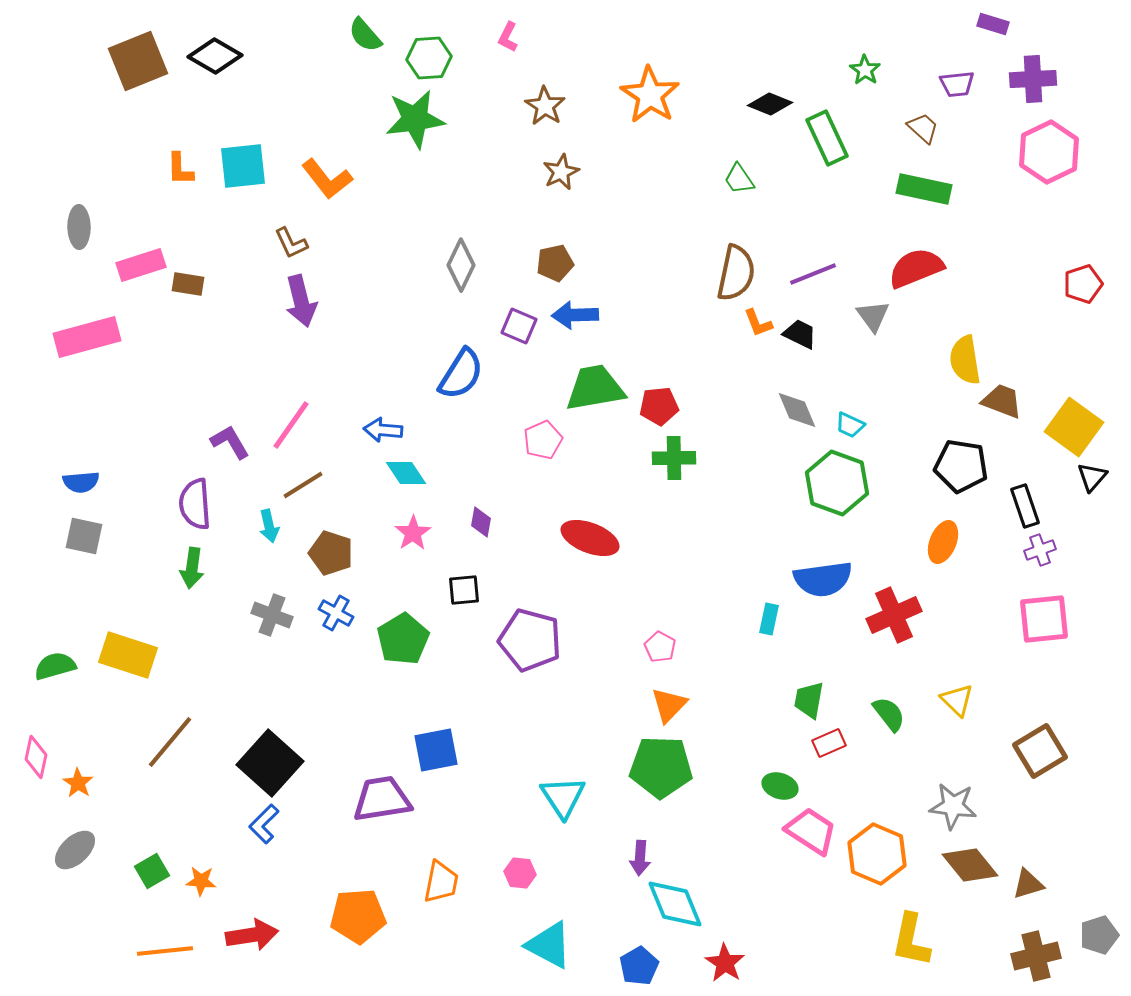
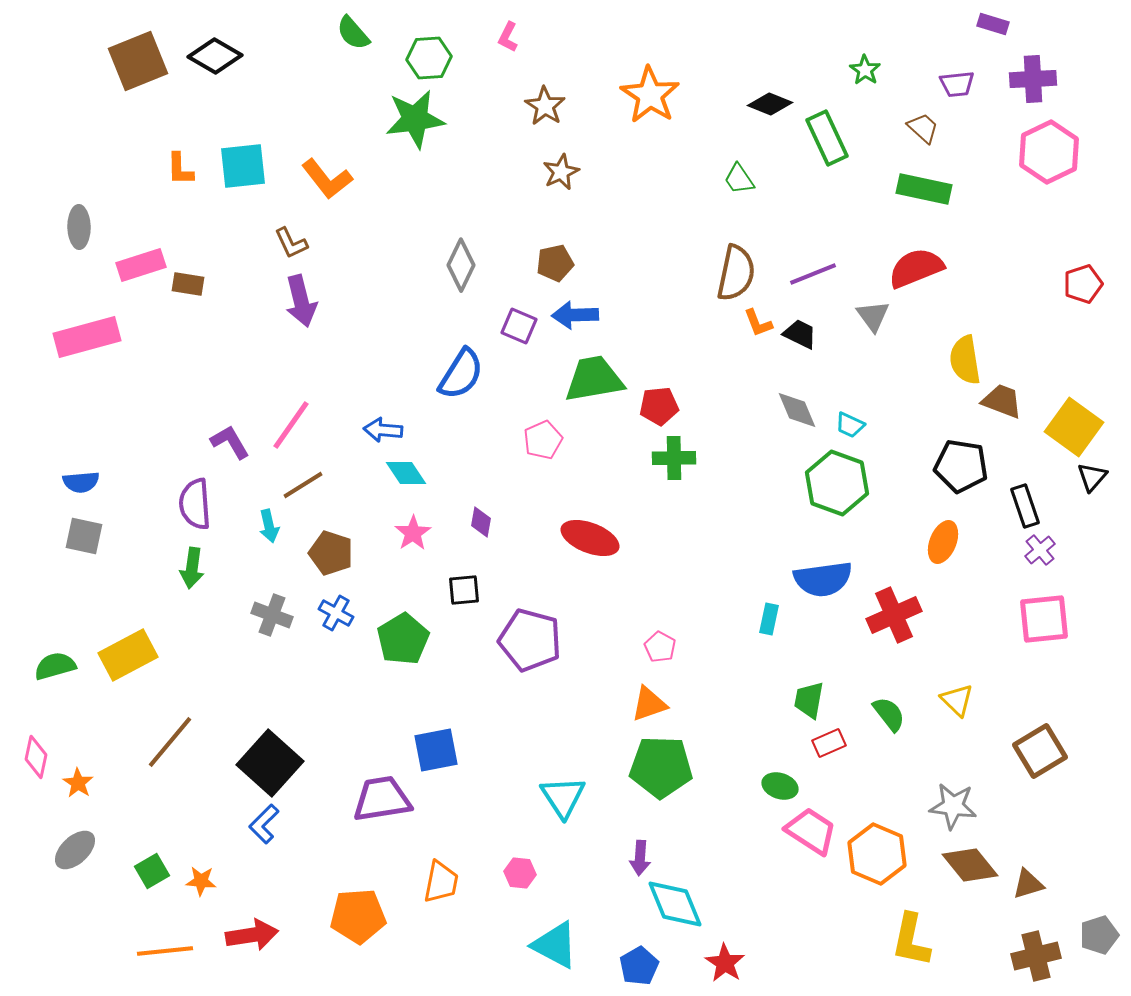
green semicircle at (365, 35): moved 12 px left, 2 px up
green trapezoid at (595, 388): moved 1 px left, 9 px up
purple cross at (1040, 550): rotated 20 degrees counterclockwise
yellow rectangle at (128, 655): rotated 46 degrees counterclockwise
orange triangle at (669, 705): moved 20 px left, 1 px up; rotated 27 degrees clockwise
cyan triangle at (549, 945): moved 6 px right
